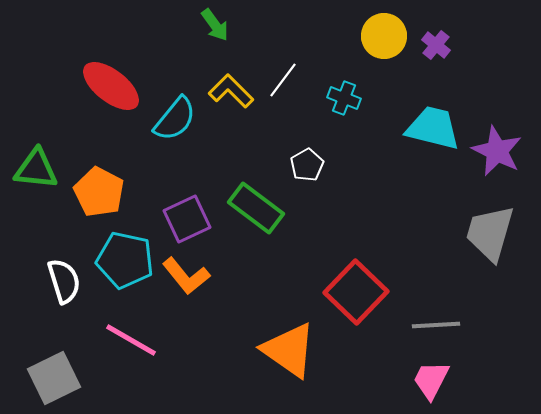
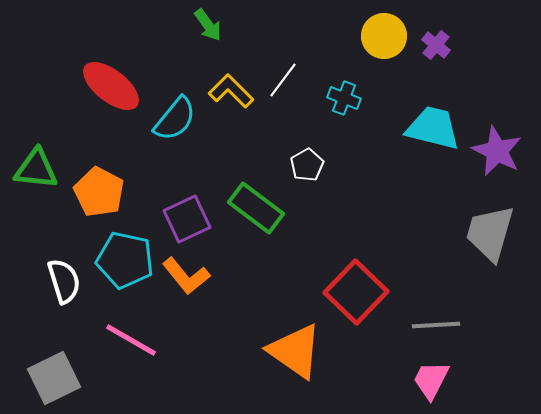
green arrow: moved 7 px left
orange triangle: moved 6 px right, 1 px down
